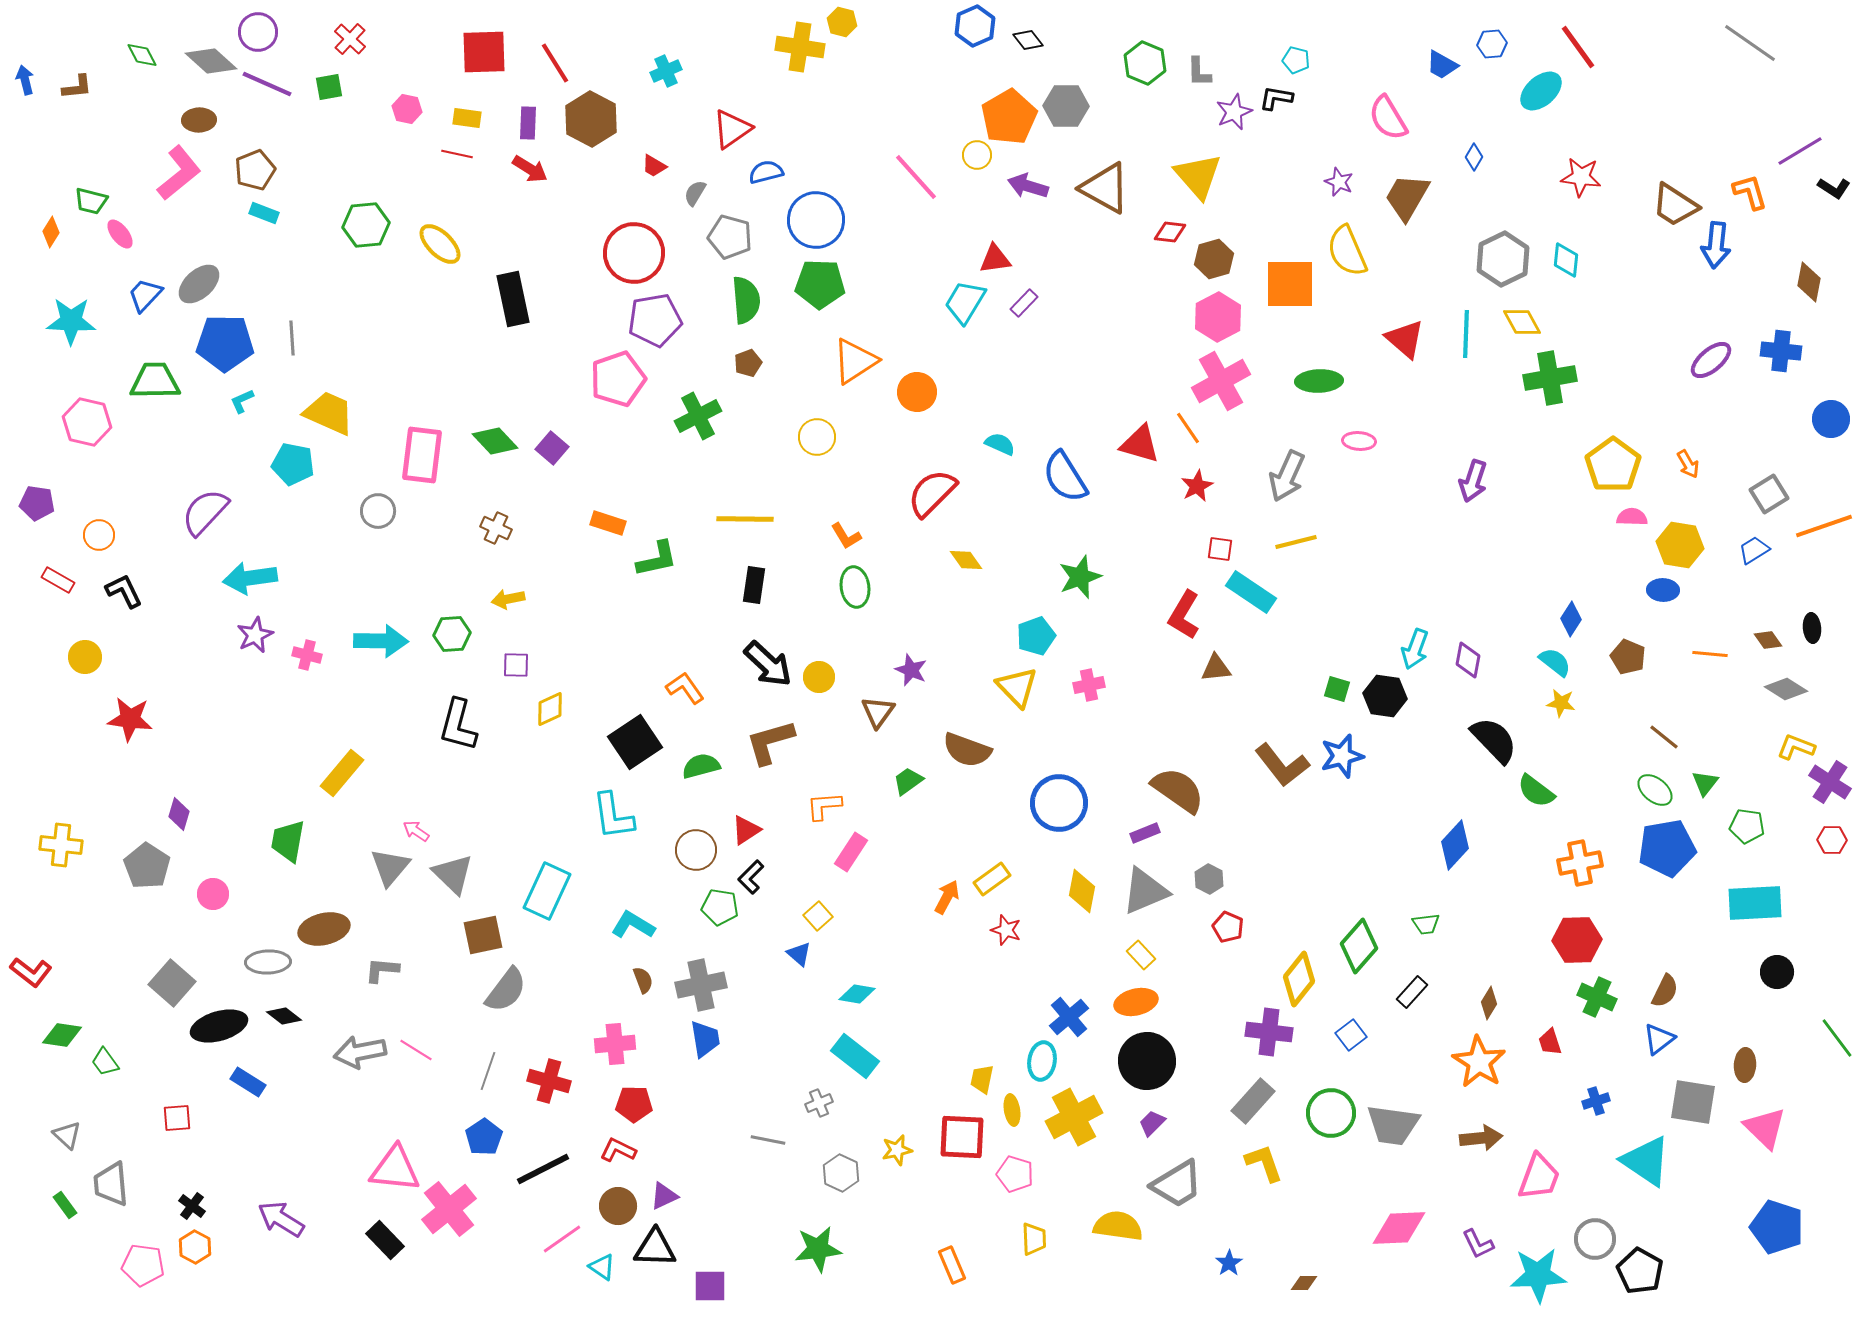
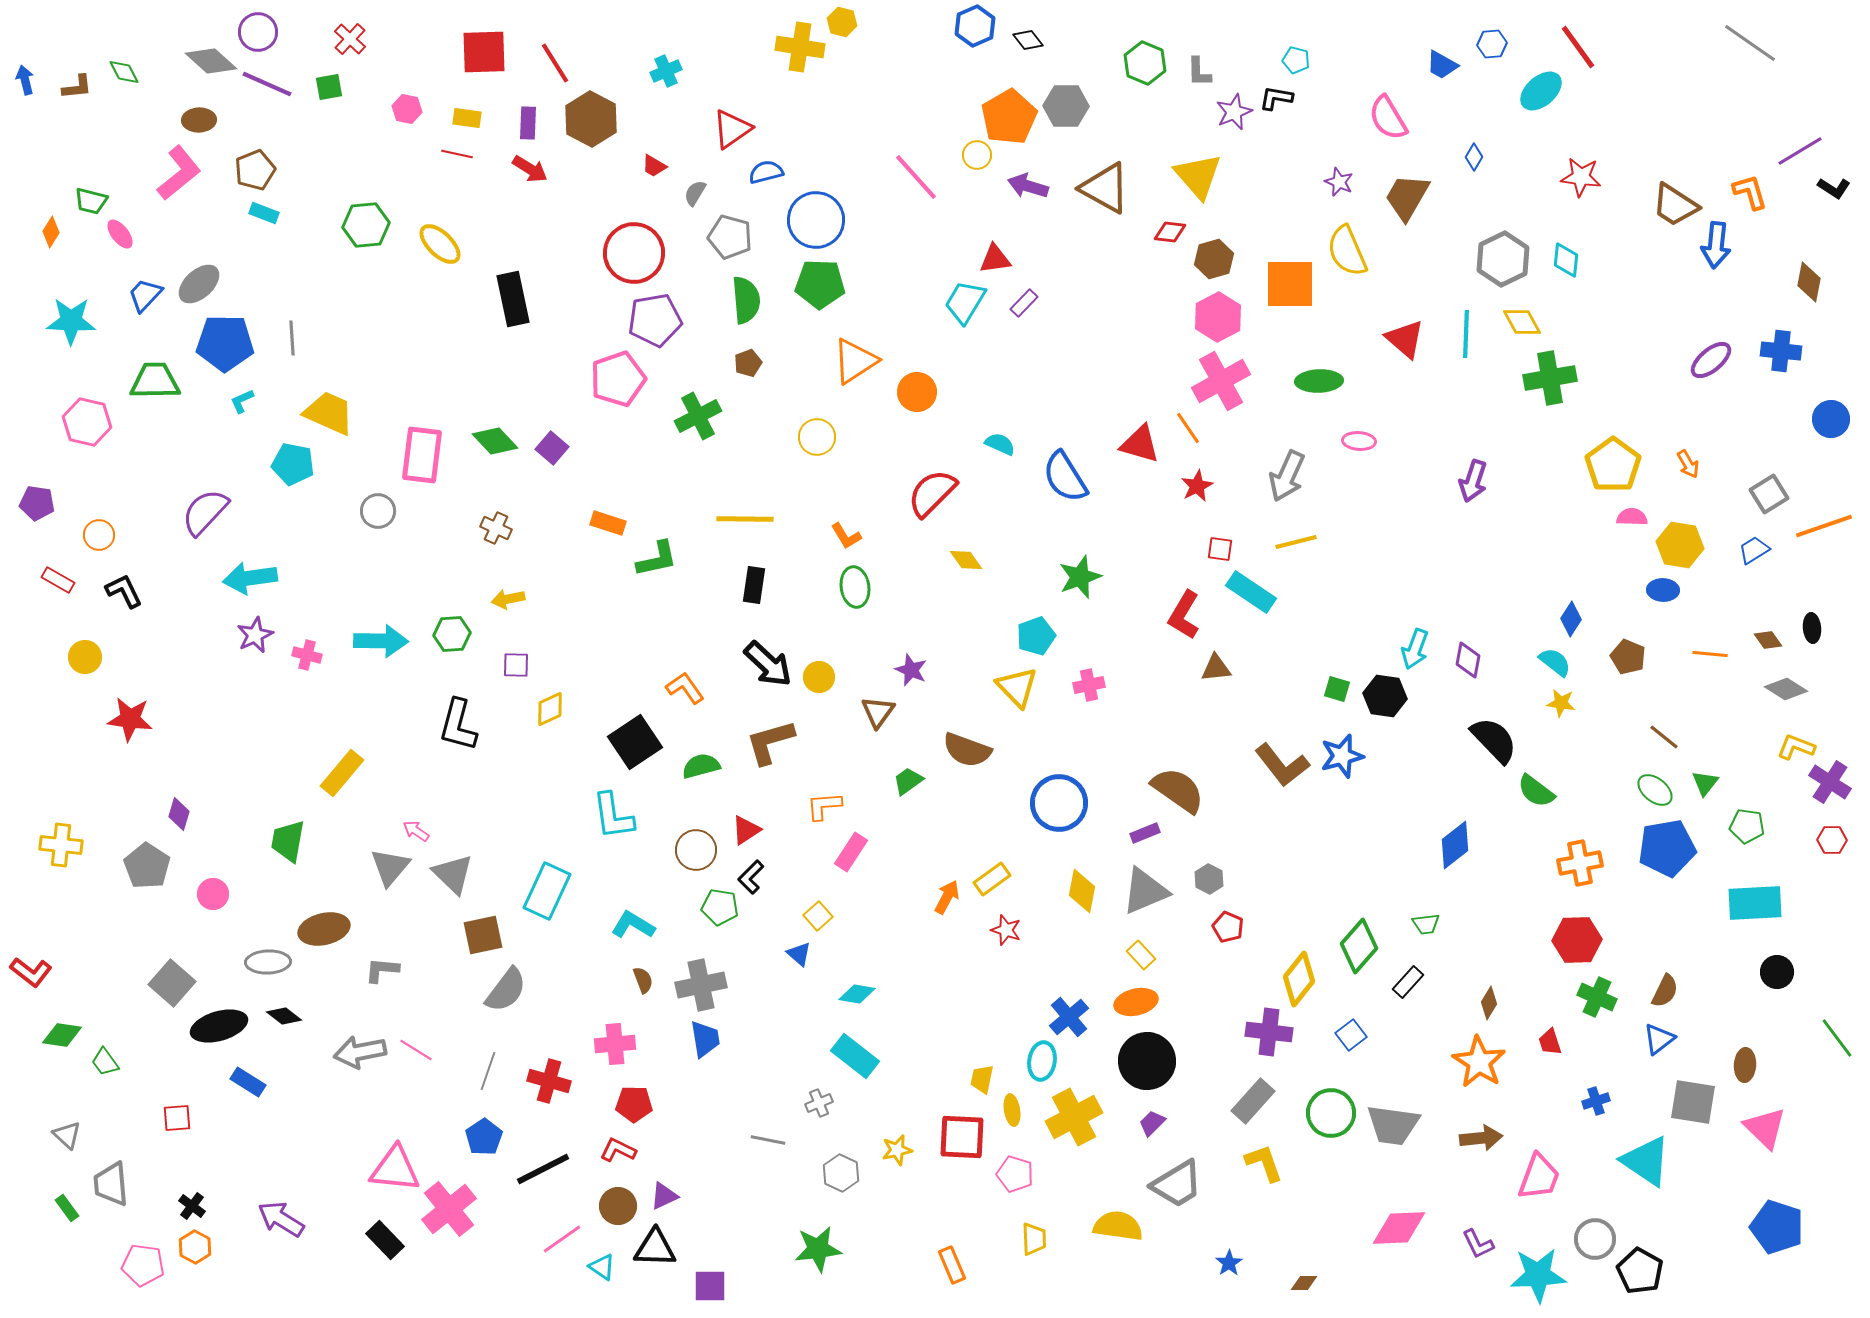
green diamond at (142, 55): moved 18 px left, 17 px down
blue diamond at (1455, 845): rotated 9 degrees clockwise
black rectangle at (1412, 992): moved 4 px left, 10 px up
green rectangle at (65, 1205): moved 2 px right, 3 px down
